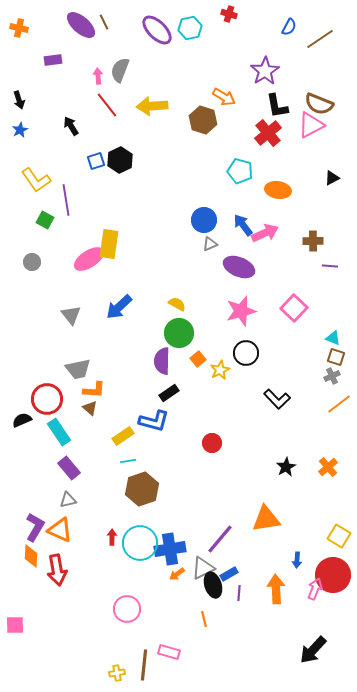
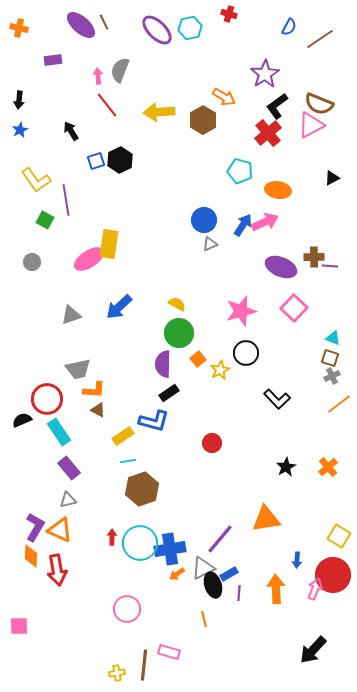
purple star at (265, 71): moved 3 px down
black arrow at (19, 100): rotated 24 degrees clockwise
yellow arrow at (152, 106): moved 7 px right, 6 px down
black L-shape at (277, 106): rotated 64 degrees clockwise
brown hexagon at (203, 120): rotated 12 degrees clockwise
black arrow at (71, 126): moved 5 px down
blue arrow at (243, 225): rotated 70 degrees clockwise
pink arrow at (265, 233): moved 11 px up
brown cross at (313, 241): moved 1 px right, 16 px down
purple ellipse at (239, 267): moved 42 px right
gray triangle at (71, 315): rotated 50 degrees clockwise
brown square at (336, 357): moved 6 px left, 1 px down
purple semicircle at (162, 361): moved 1 px right, 3 px down
brown triangle at (90, 408): moved 8 px right, 2 px down; rotated 14 degrees counterclockwise
pink square at (15, 625): moved 4 px right, 1 px down
